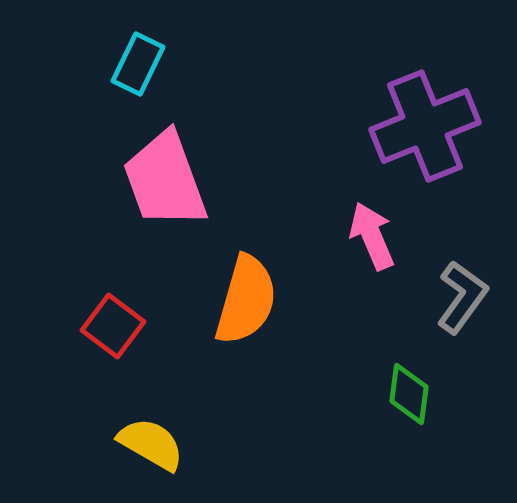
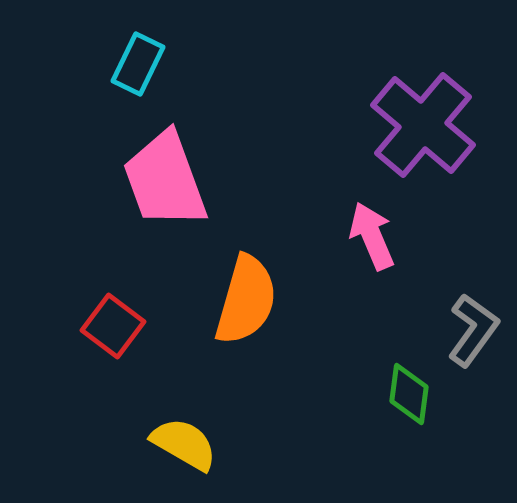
purple cross: moved 2 px left, 1 px up; rotated 28 degrees counterclockwise
gray L-shape: moved 11 px right, 33 px down
yellow semicircle: moved 33 px right
